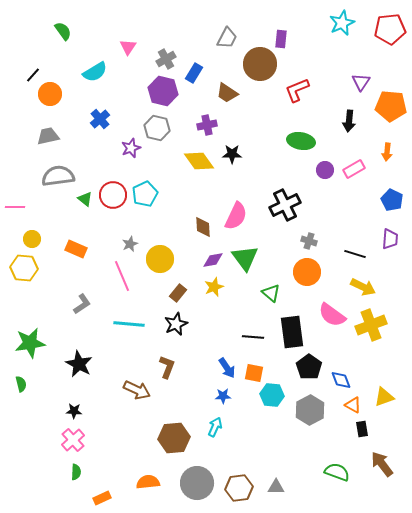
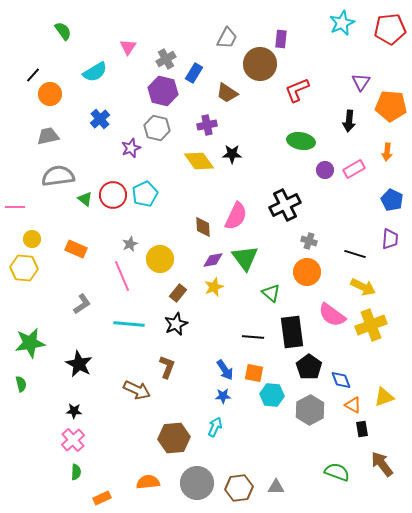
blue arrow at (227, 368): moved 2 px left, 2 px down
